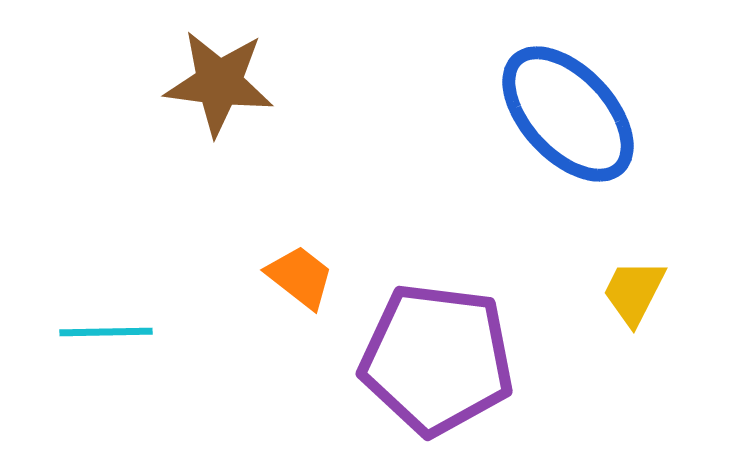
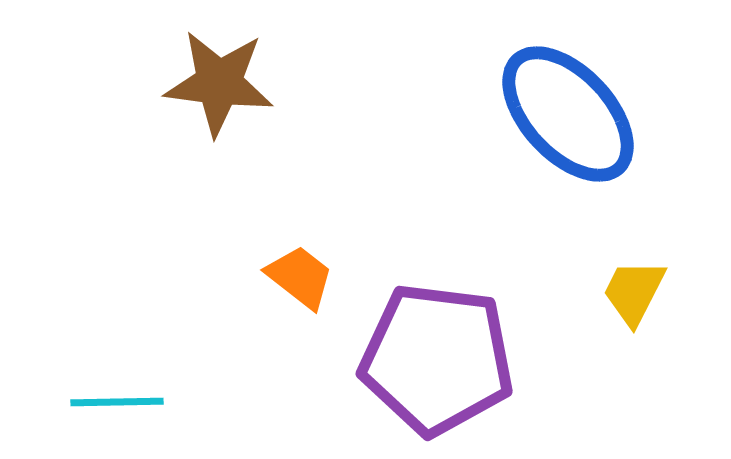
cyan line: moved 11 px right, 70 px down
